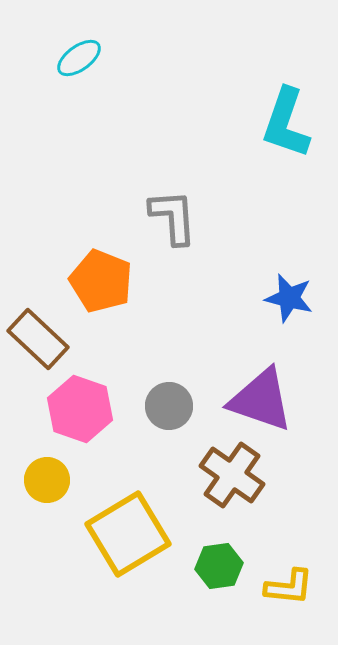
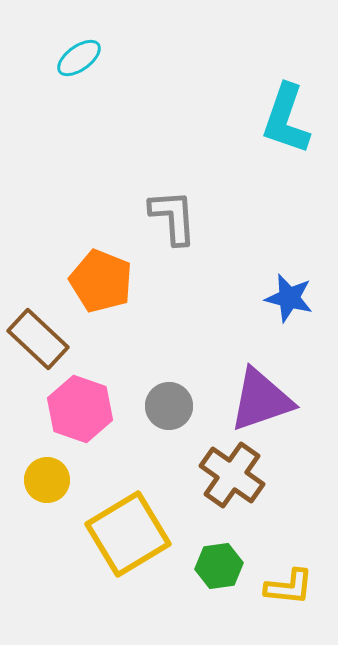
cyan L-shape: moved 4 px up
purple triangle: rotated 38 degrees counterclockwise
